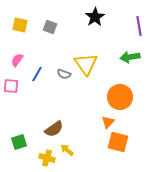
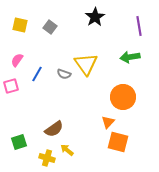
gray square: rotated 16 degrees clockwise
pink square: rotated 21 degrees counterclockwise
orange circle: moved 3 px right
